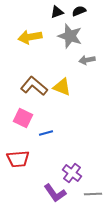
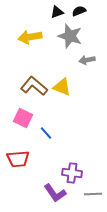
blue line: rotated 64 degrees clockwise
purple cross: rotated 30 degrees counterclockwise
